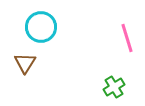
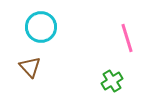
brown triangle: moved 5 px right, 4 px down; rotated 15 degrees counterclockwise
green cross: moved 2 px left, 6 px up
